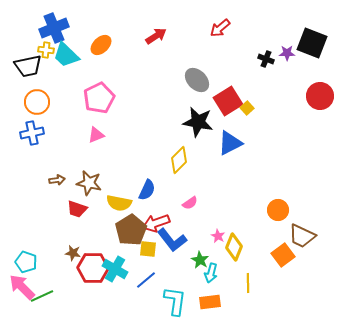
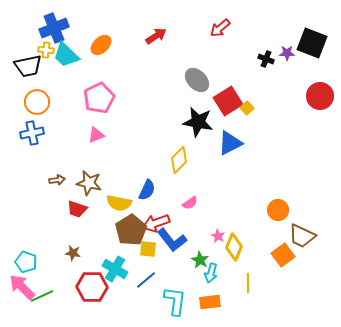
red hexagon at (93, 268): moved 1 px left, 19 px down
